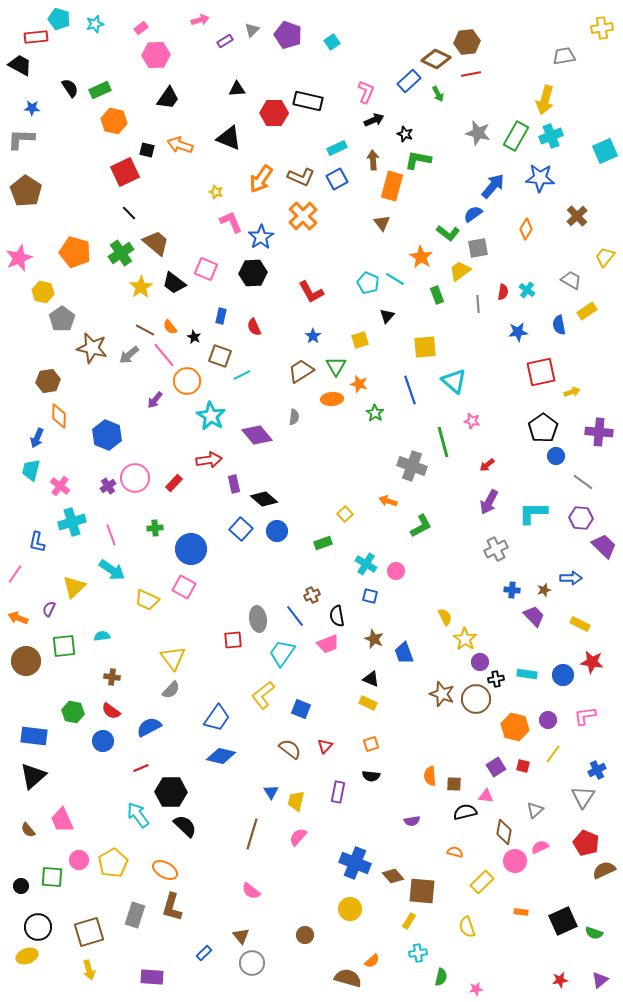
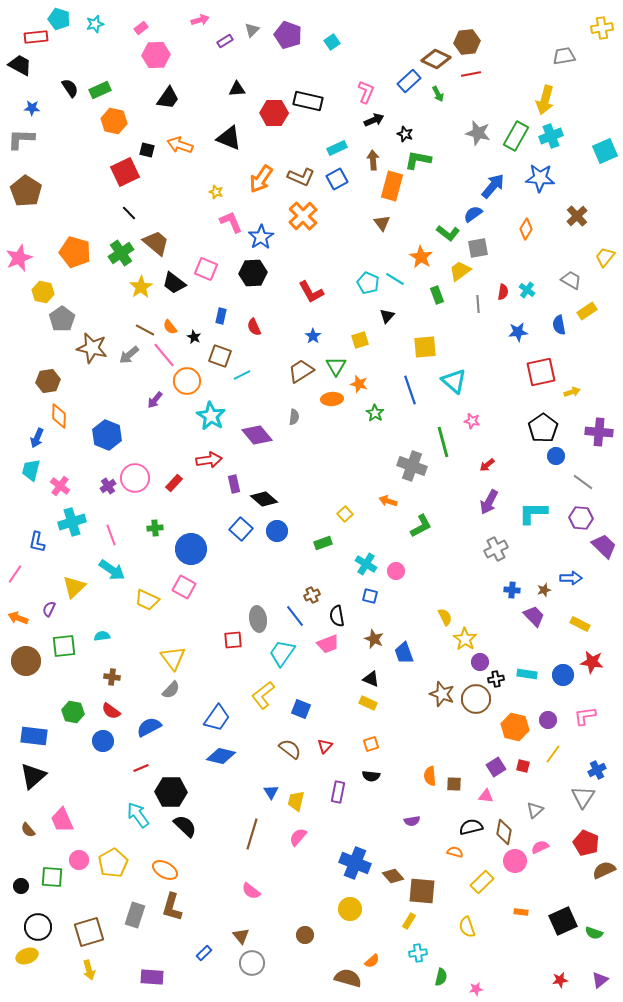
black semicircle at (465, 812): moved 6 px right, 15 px down
